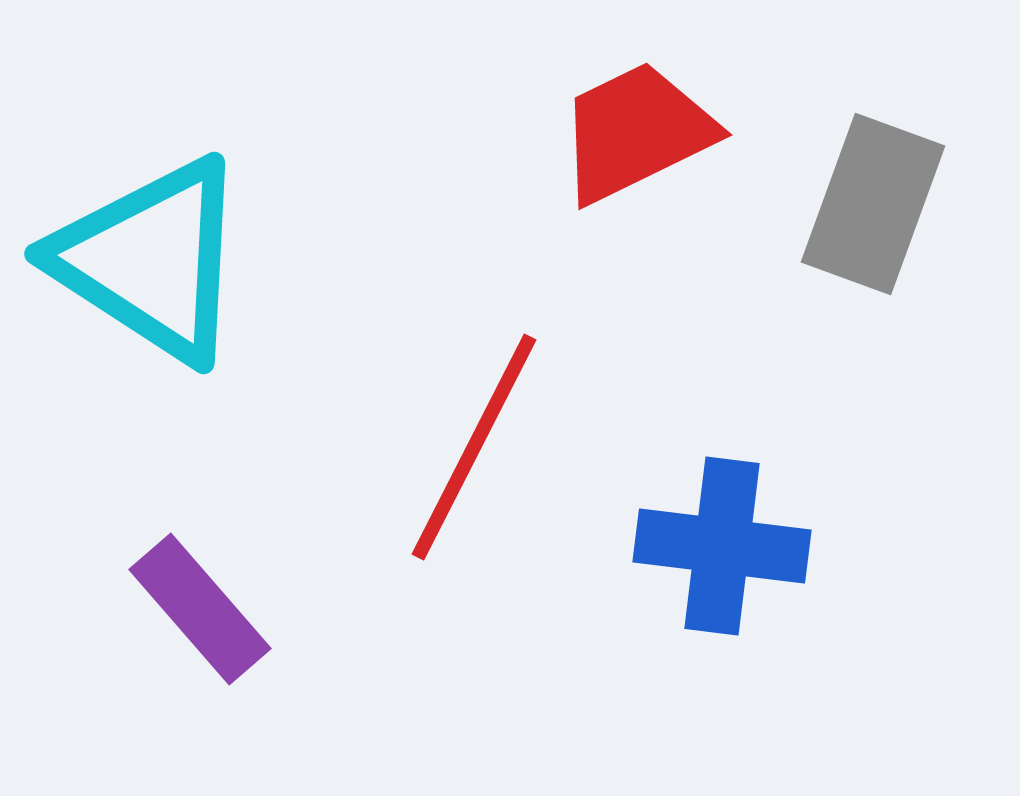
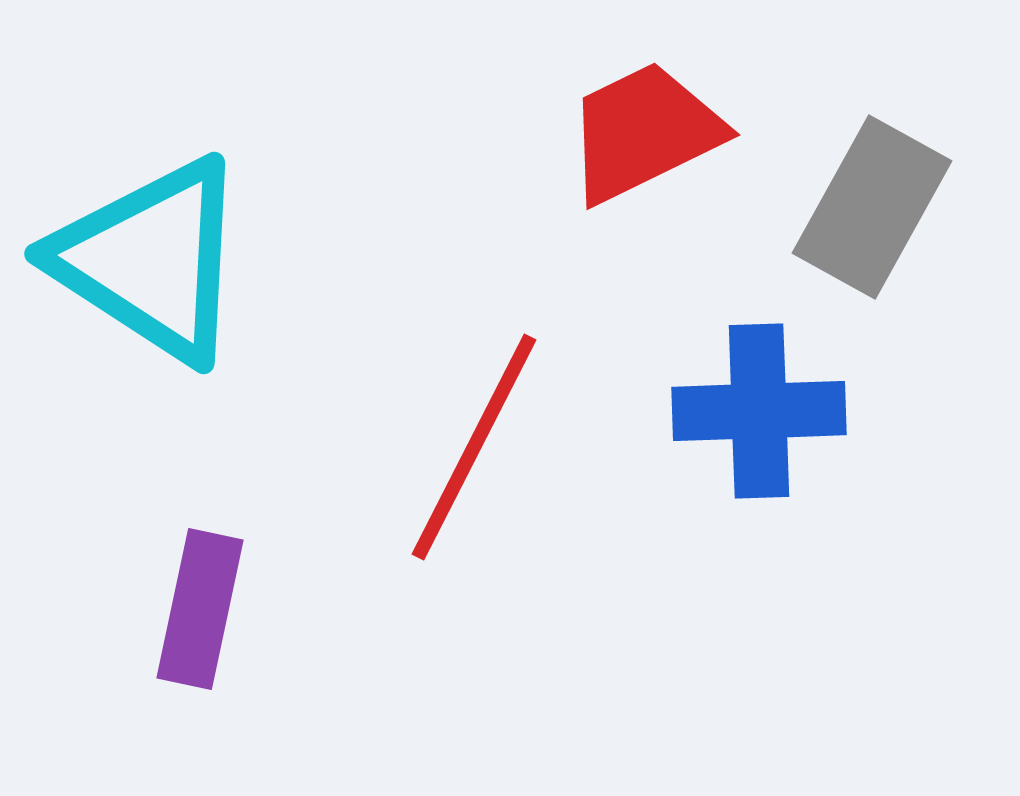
red trapezoid: moved 8 px right
gray rectangle: moved 1 px left, 3 px down; rotated 9 degrees clockwise
blue cross: moved 37 px right, 135 px up; rotated 9 degrees counterclockwise
purple rectangle: rotated 53 degrees clockwise
